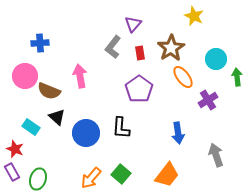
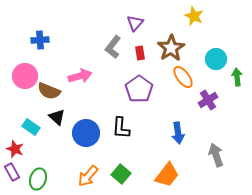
purple triangle: moved 2 px right, 1 px up
blue cross: moved 3 px up
pink arrow: rotated 85 degrees clockwise
orange arrow: moved 3 px left, 2 px up
